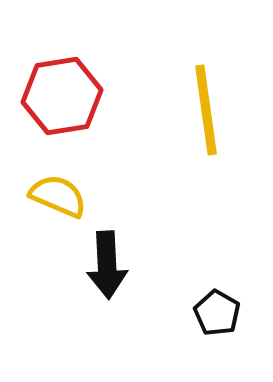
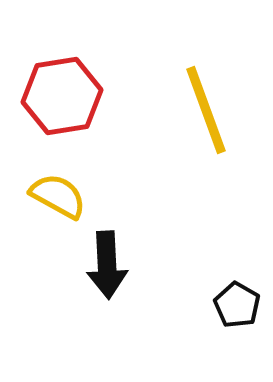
yellow line: rotated 12 degrees counterclockwise
yellow semicircle: rotated 6 degrees clockwise
black pentagon: moved 20 px right, 8 px up
